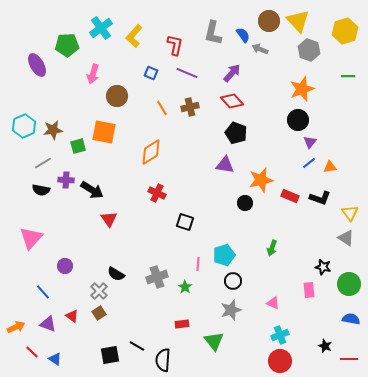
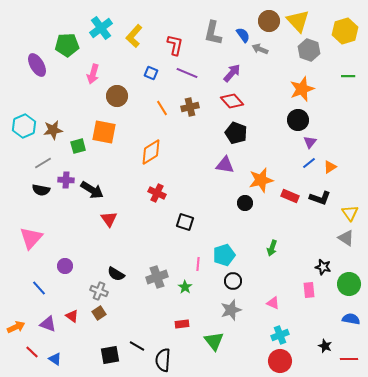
orange triangle at (330, 167): rotated 24 degrees counterclockwise
gray cross at (99, 291): rotated 24 degrees counterclockwise
blue line at (43, 292): moved 4 px left, 4 px up
